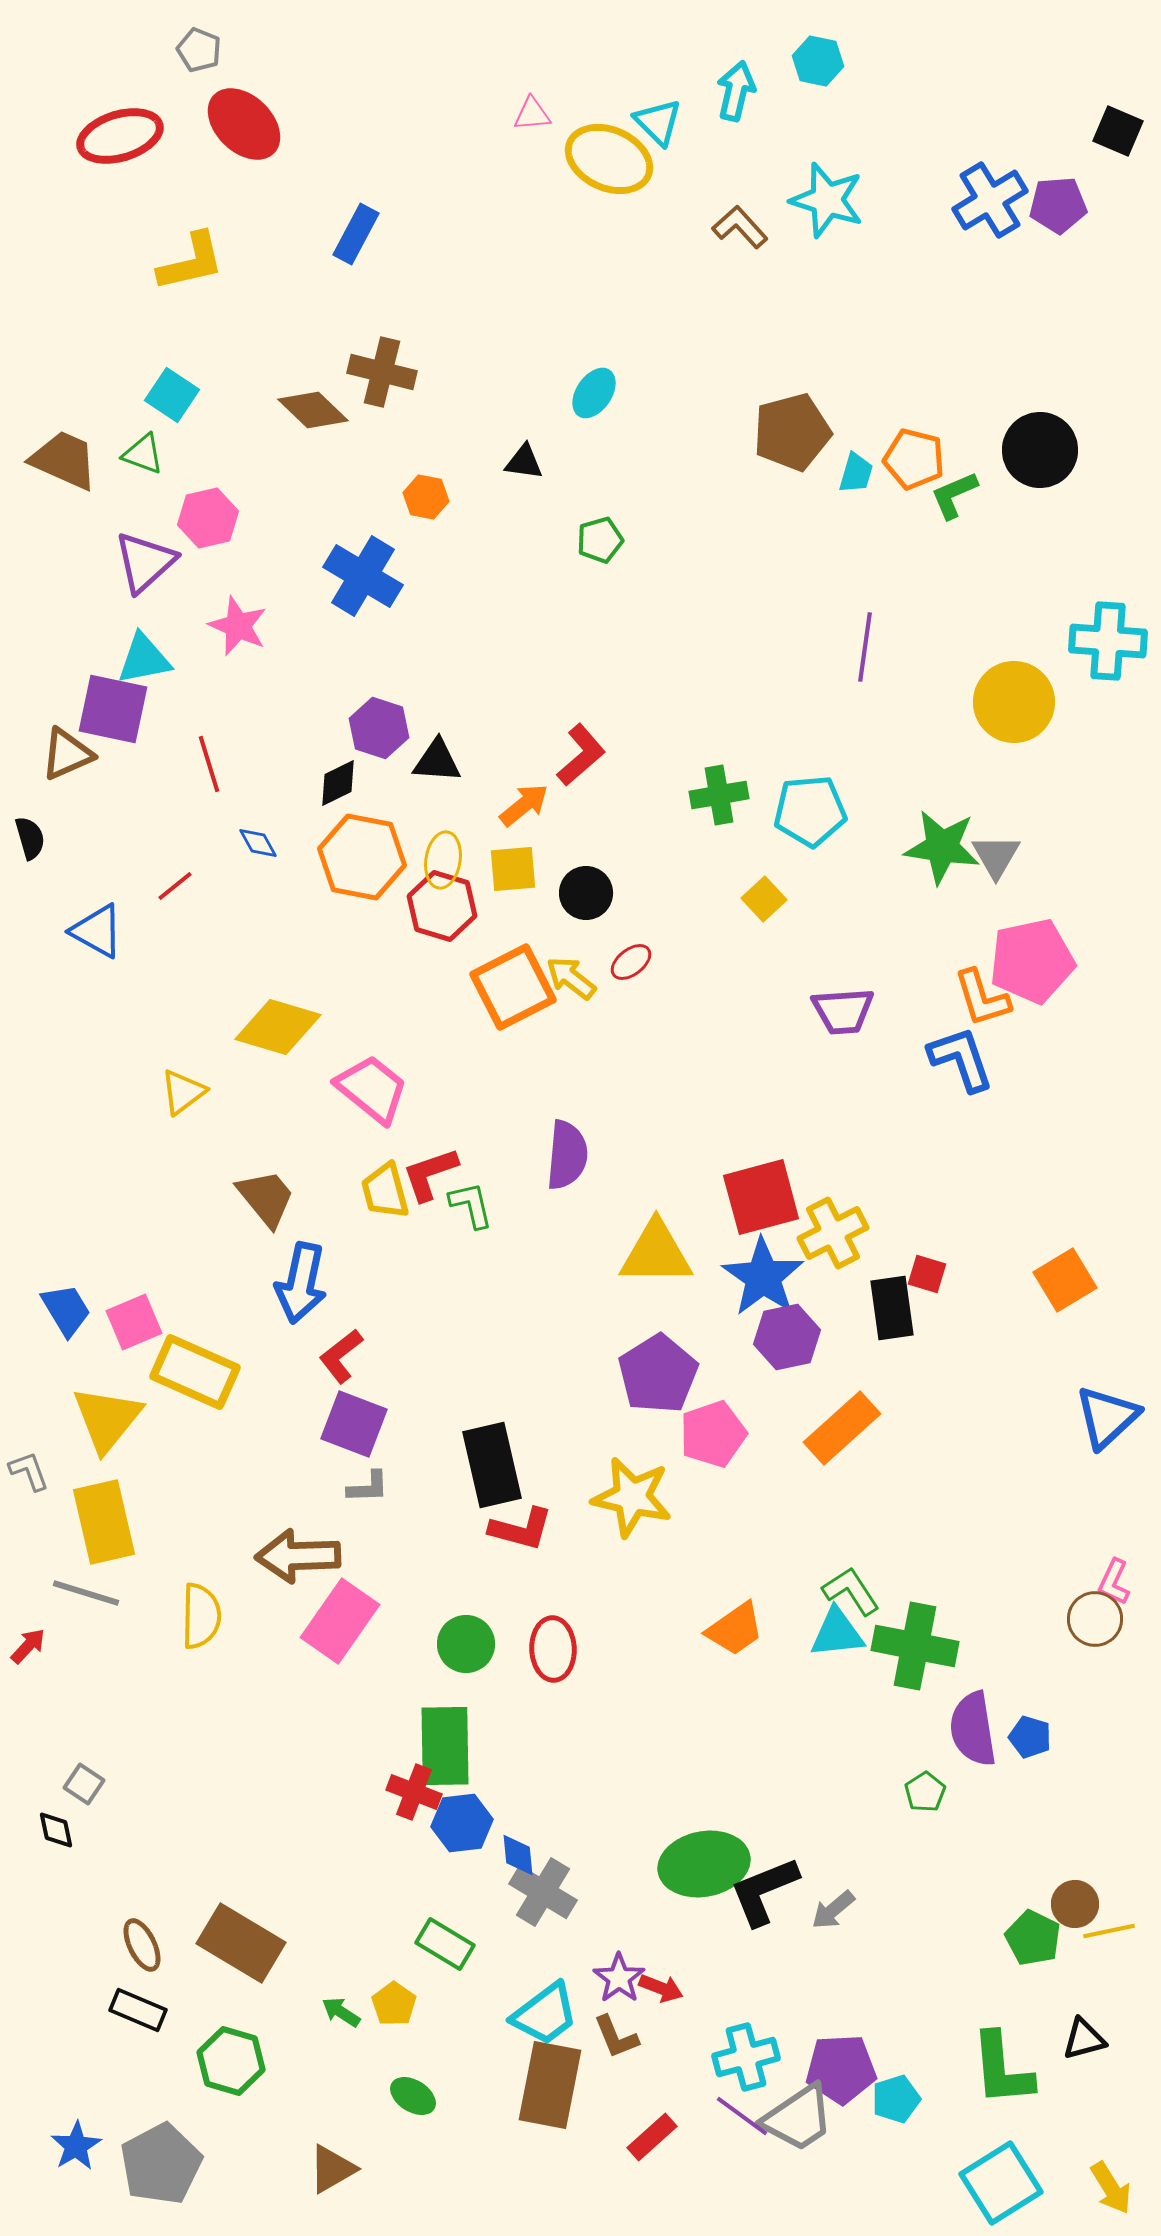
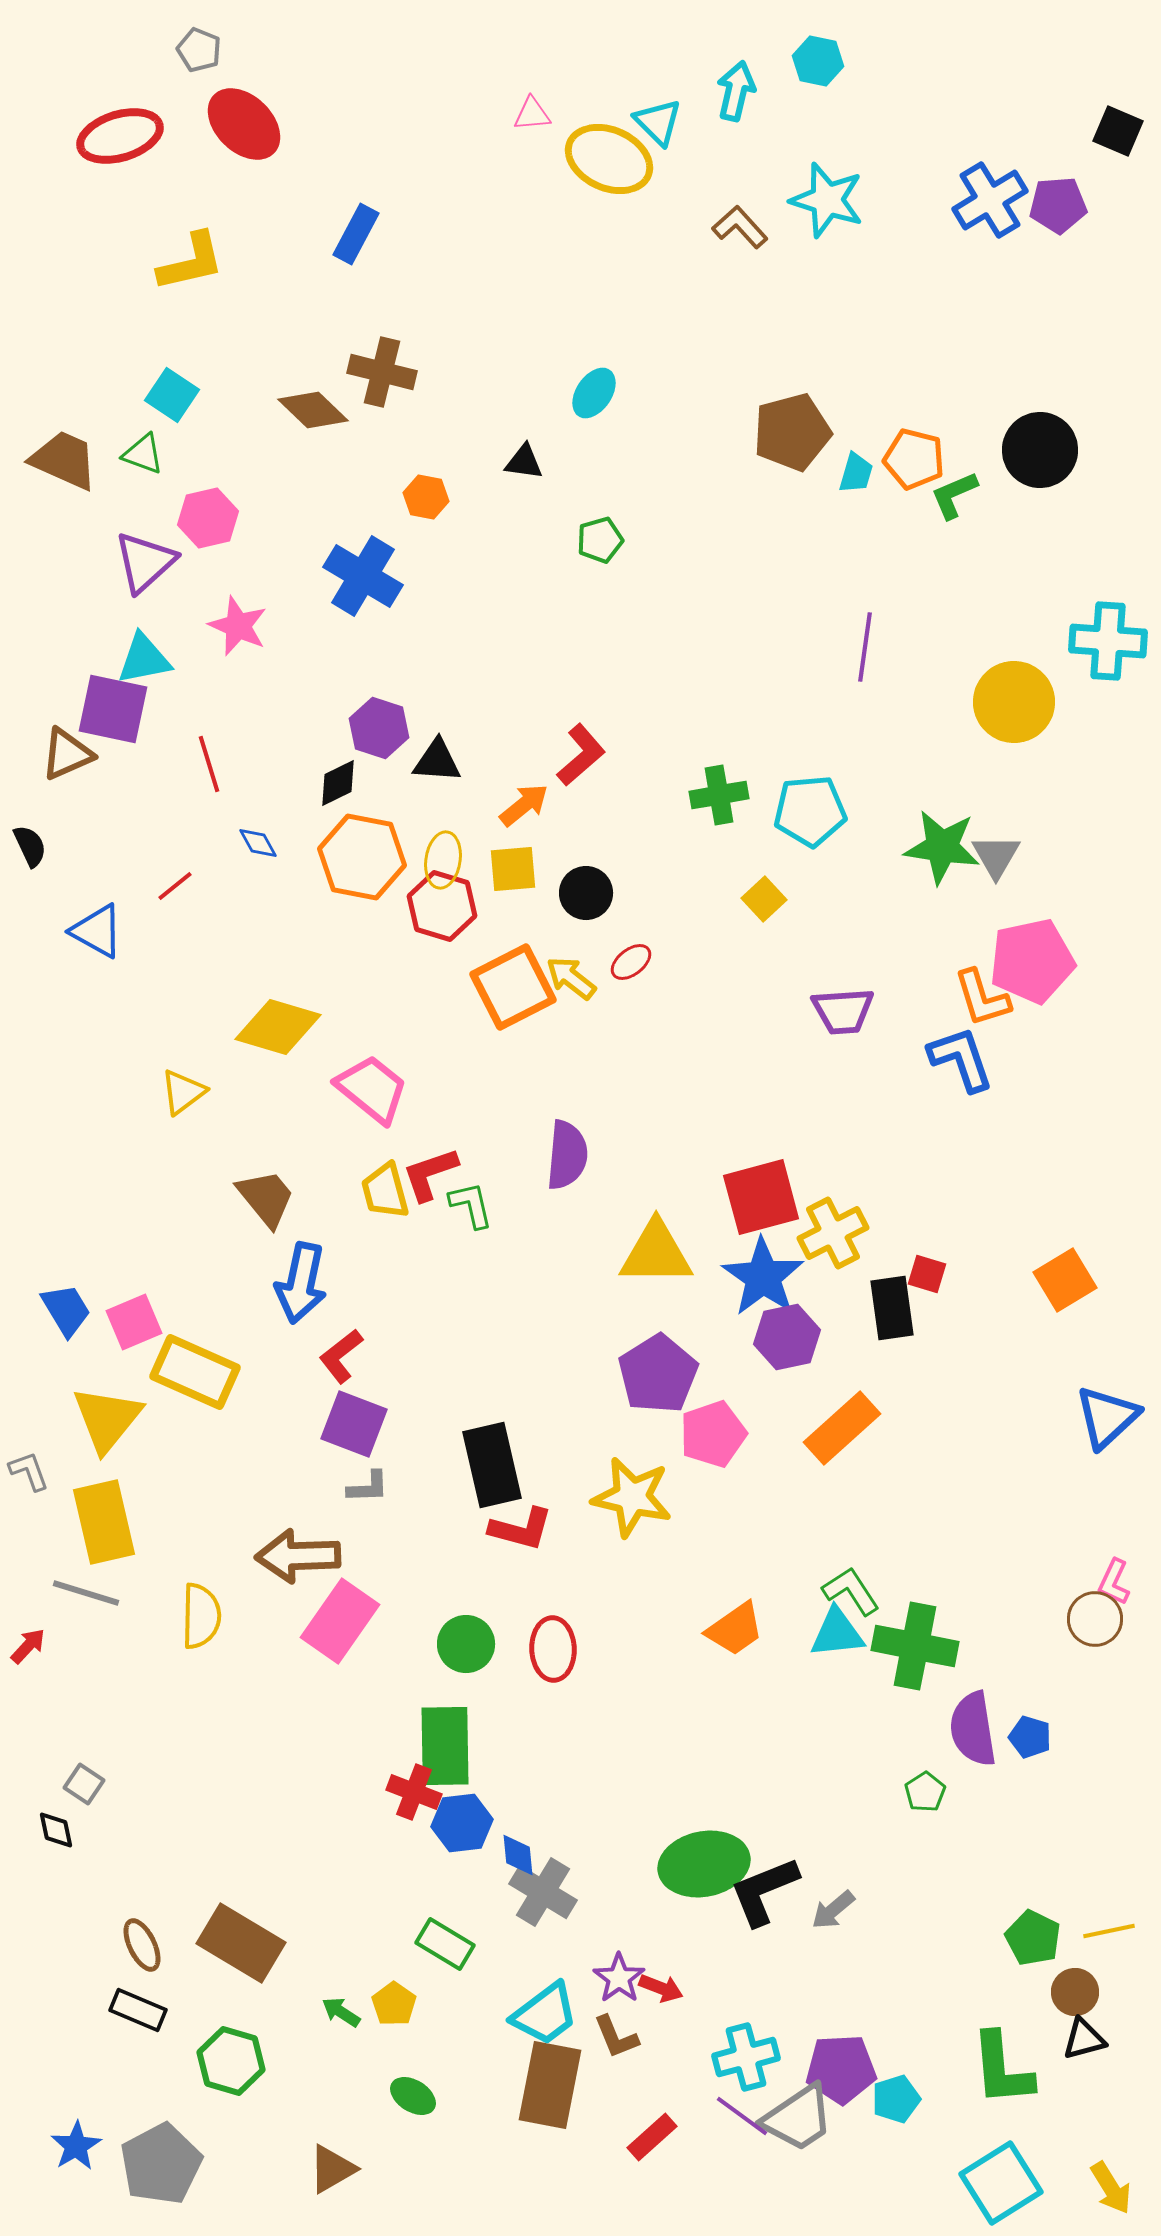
black semicircle at (30, 838): moved 8 px down; rotated 9 degrees counterclockwise
brown circle at (1075, 1904): moved 88 px down
